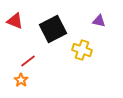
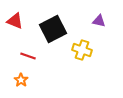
red line: moved 5 px up; rotated 56 degrees clockwise
